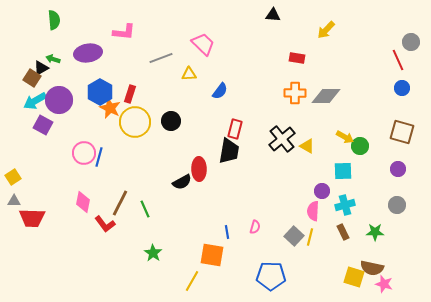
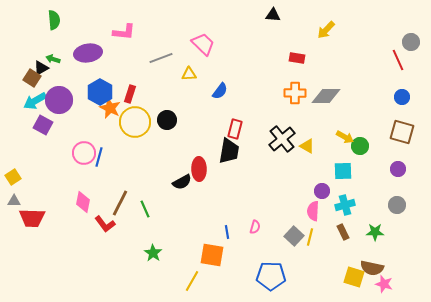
blue circle at (402, 88): moved 9 px down
black circle at (171, 121): moved 4 px left, 1 px up
